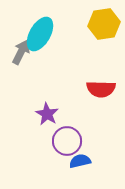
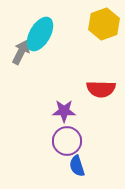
yellow hexagon: rotated 12 degrees counterclockwise
purple star: moved 17 px right, 3 px up; rotated 30 degrees counterclockwise
blue semicircle: moved 3 px left, 5 px down; rotated 95 degrees counterclockwise
